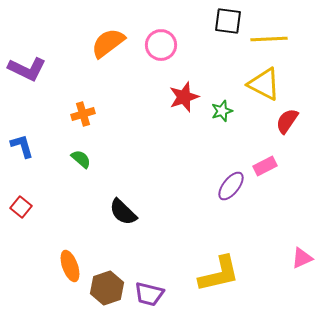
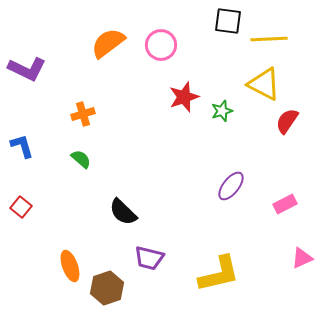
pink rectangle: moved 20 px right, 38 px down
purple trapezoid: moved 36 px up
